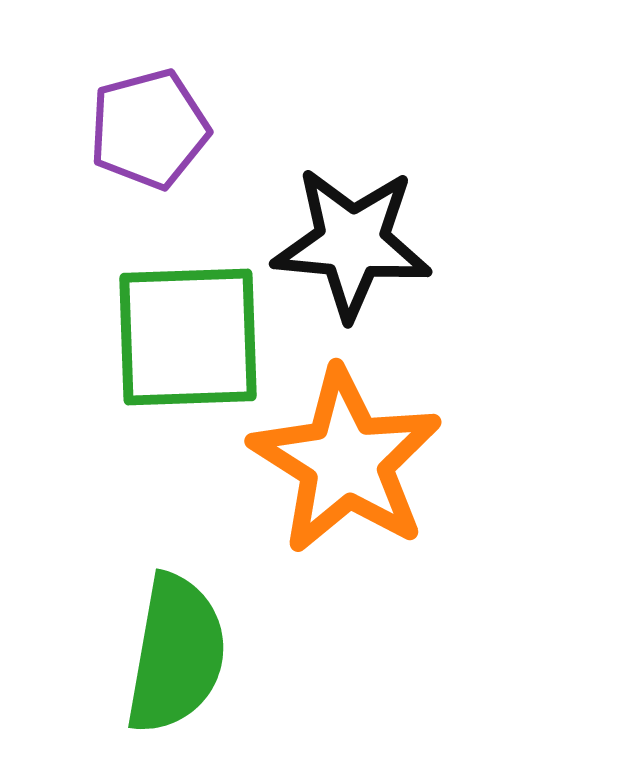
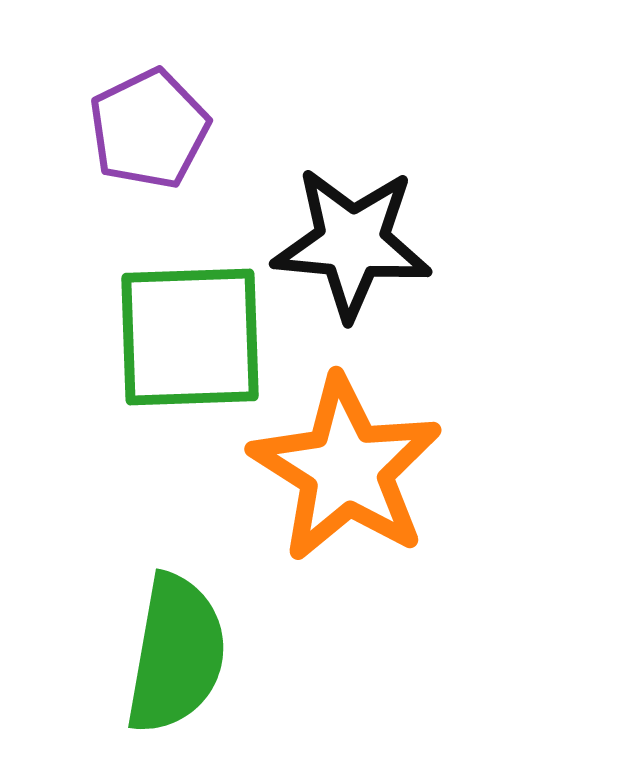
purple pentagon: rotated 11 degrees counterclockwise
green square: moved 2 px right
orange star: moved 8 px down
